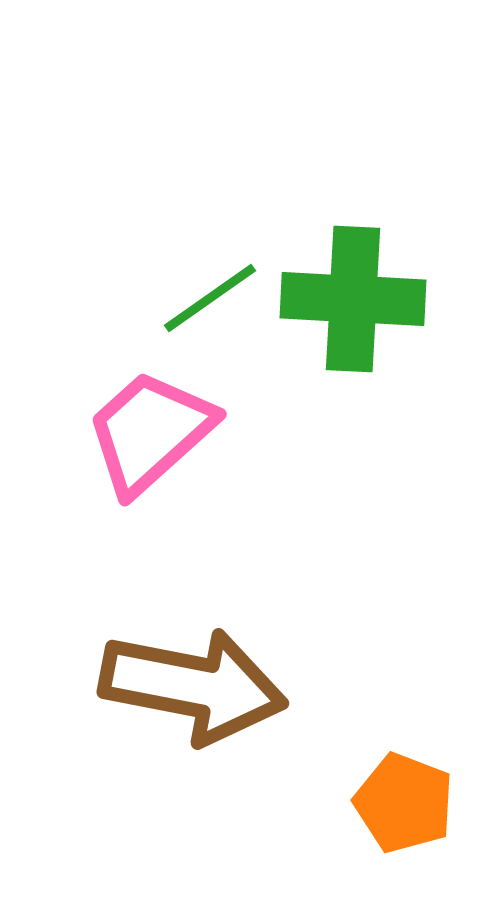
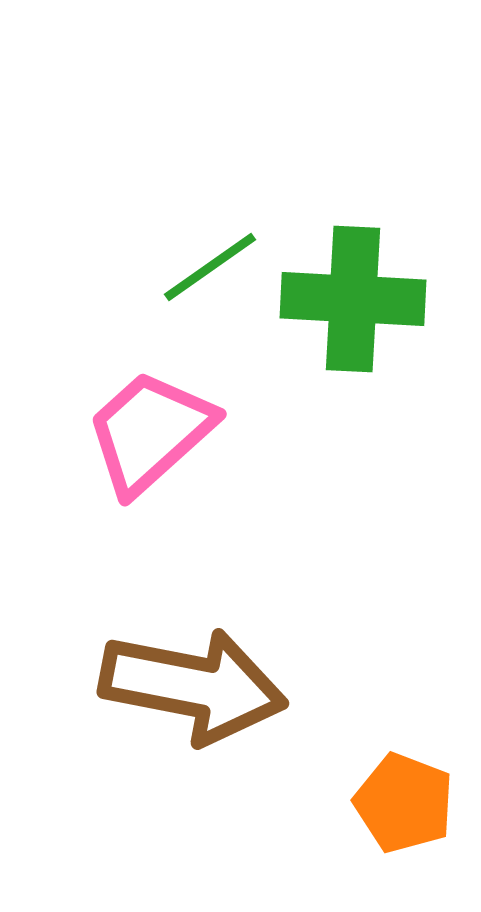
green line: moved 31 px up
